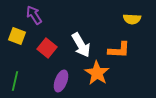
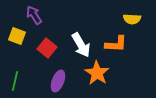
orange L-shape: moved 3 px left, 6 px up
purple ellipse: moved 3 px left
